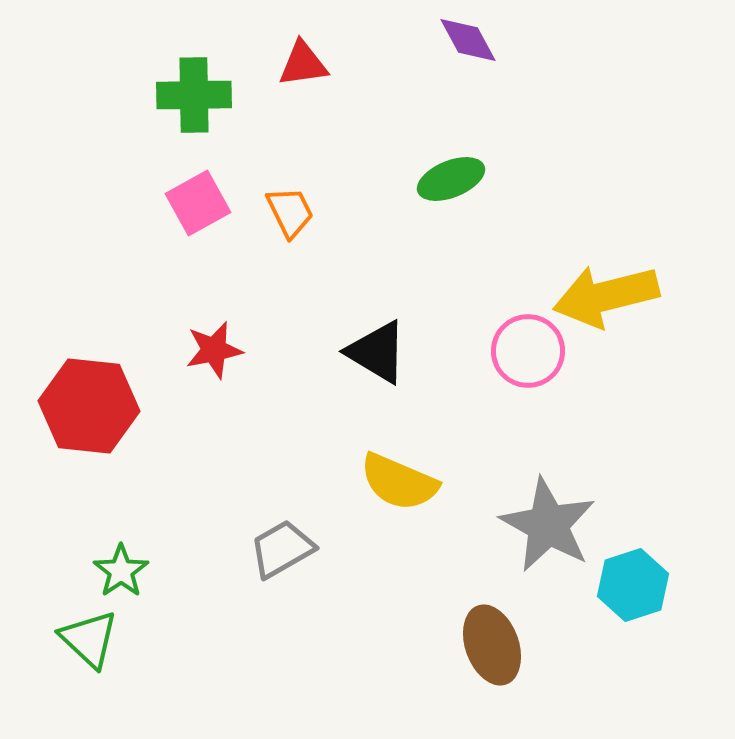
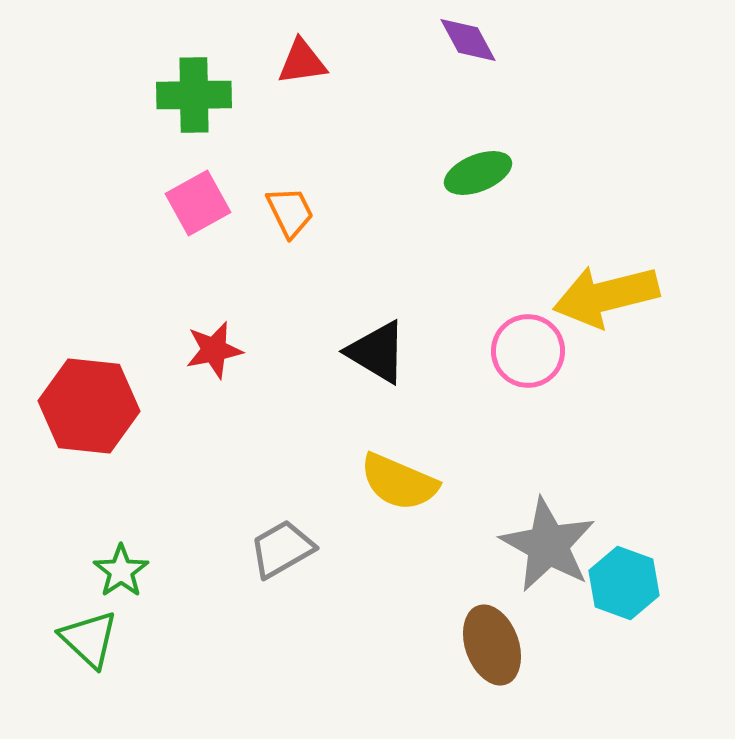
red triangle: moved 1 px left, 2 px up
green ellipse: moved 27 px right, 6 px up
gray star: moved 20 px down
cyan hexagon: moved 9 px left, 2 px up; rotated 22 degrees counterclockwise
